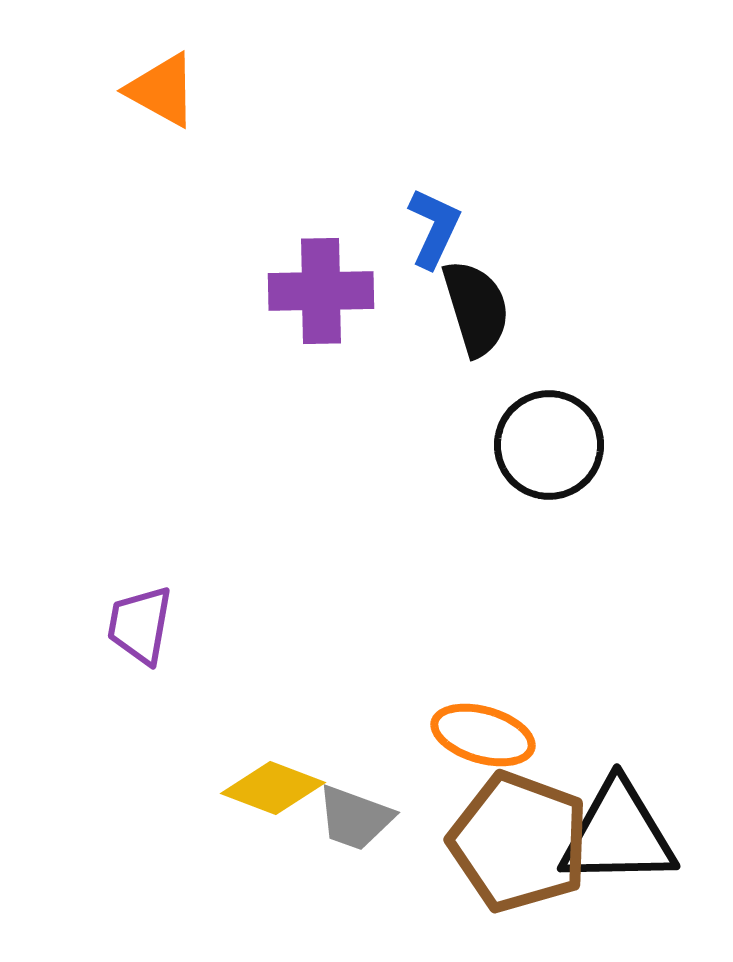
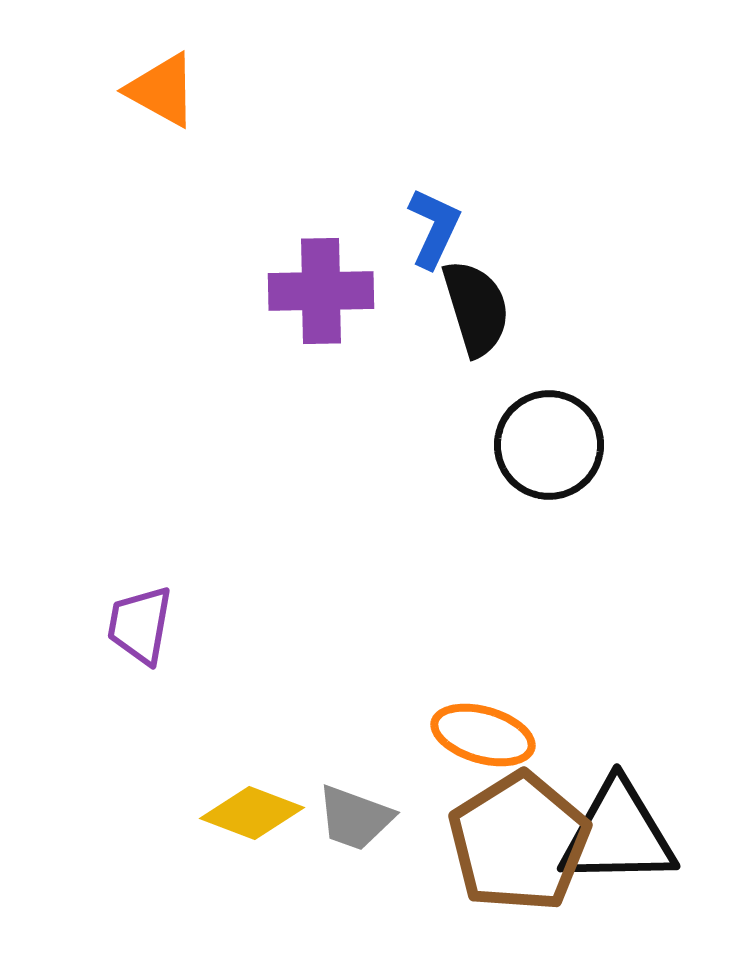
yellow diamond: moved 21 px left, 25 px down
brown pentagon: rotated 20 degrees clockwise
